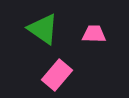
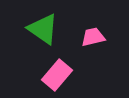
pink trapezoid: moved 1 px left, 3 px down; rotated 15 degrees counterclockwise
